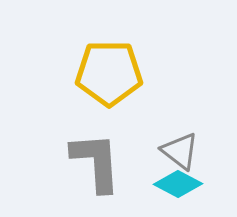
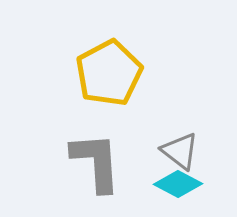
yellow pentagon: rotated 28 degrees counterclockwise
